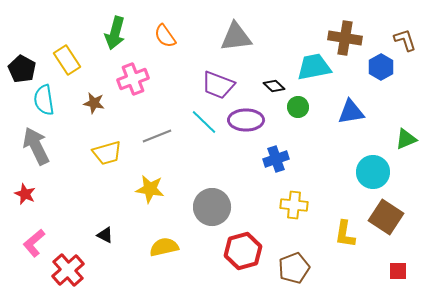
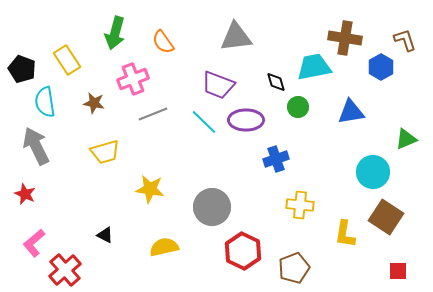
orange semicircle: moved 2 px left, 6 px down
black pentagon: rotated 8 degrees counterclockwise
black diamond: moved 2 px right, 4 px up; rotated 30 degrees clockwise
cyan semicircle: moved 1 px right, 2 px down
gray line: moved 4 px left, 22 px up
yellow trapezoid: moved 2 px left, 1 px up
yellow cross: moved 6 px right
red hexagon: rotated 18 degrees counterclockwise
red cross: moved 3 px left
